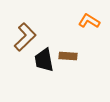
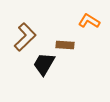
brown rectangle: moved 3 px left, 11 px up
black trapezoid: moved 4 px down; rotated 40 degrees clockwise
